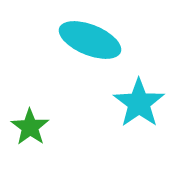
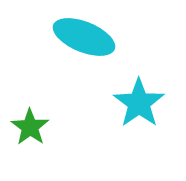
cyan ellipse: moved 6 px left, 3 px up
